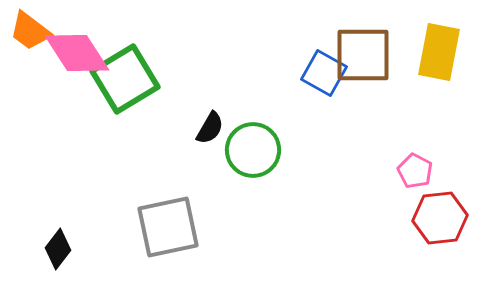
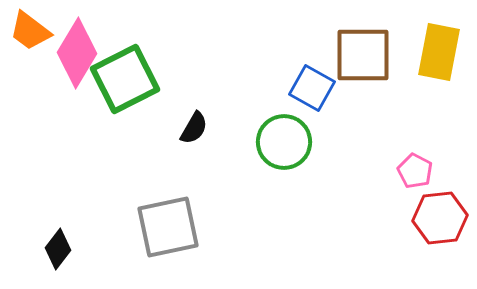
pink diamond: rotated 64 degrees clockwise
blue square: moved 12 px left, 15 px down
green square: rotated 4 degrees clockwise
black semicircle: moved 16 px left
green circle: moved 31 px right, 8 px up
